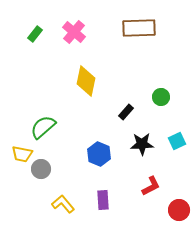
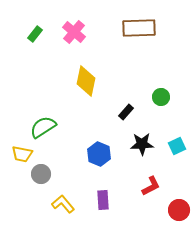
green semicircle: rotated 8 degrees clockwise
cyan square: moved 5 px down
gray circle: moved 5 px down
